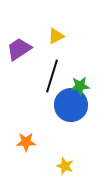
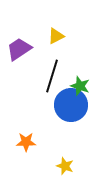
green star: rotated 24 degrees clockwise
